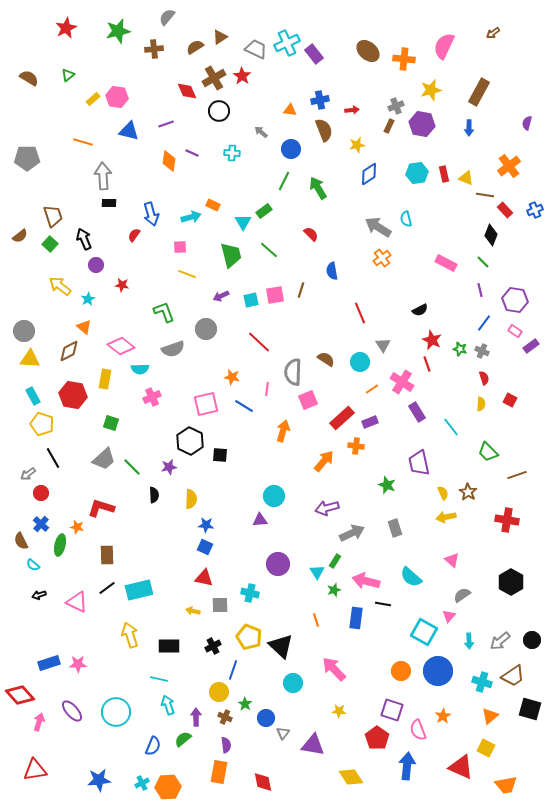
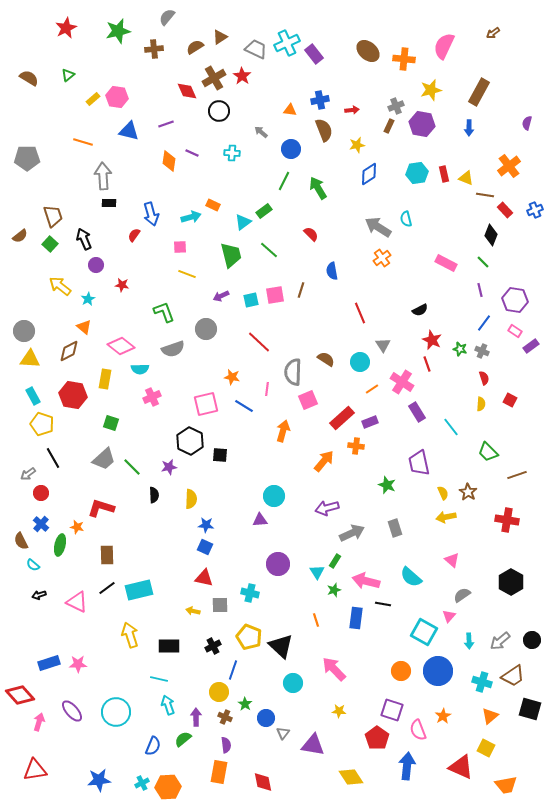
cyan triangle at (243, 222): rotated 24 degrees clockwise
